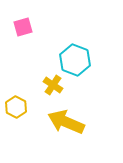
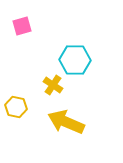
pink square: moved 1 px left, 1 px up
cyan hexagon: rotated 20 degrees counterclockwise
yellow hexagon: rotated 15 degrees counterclockwise
